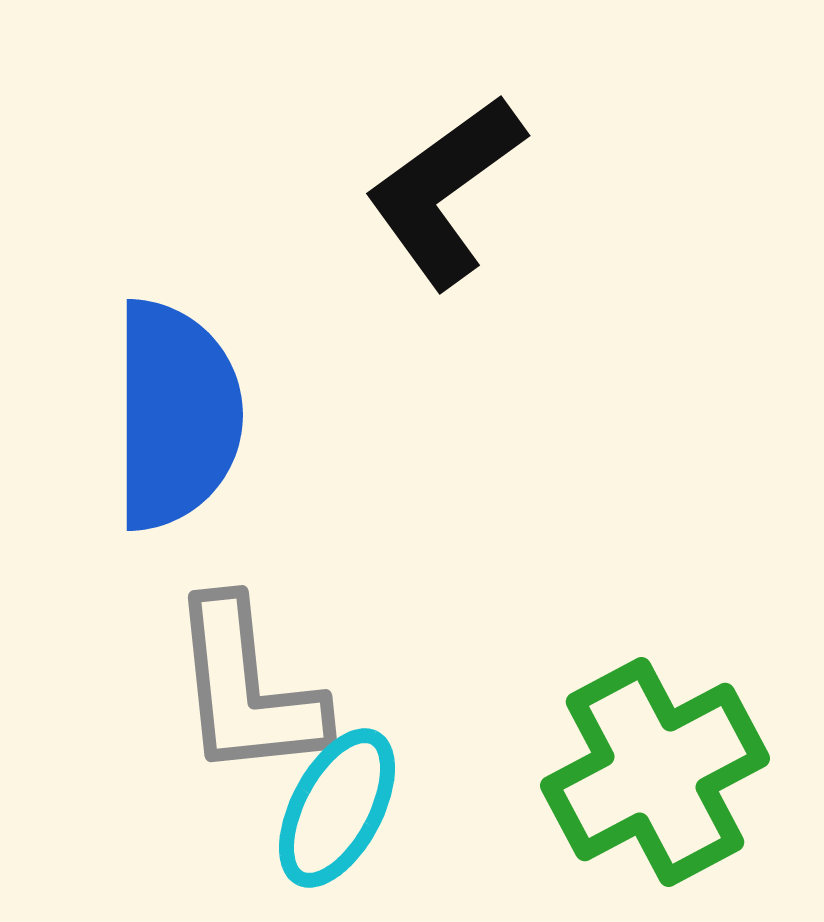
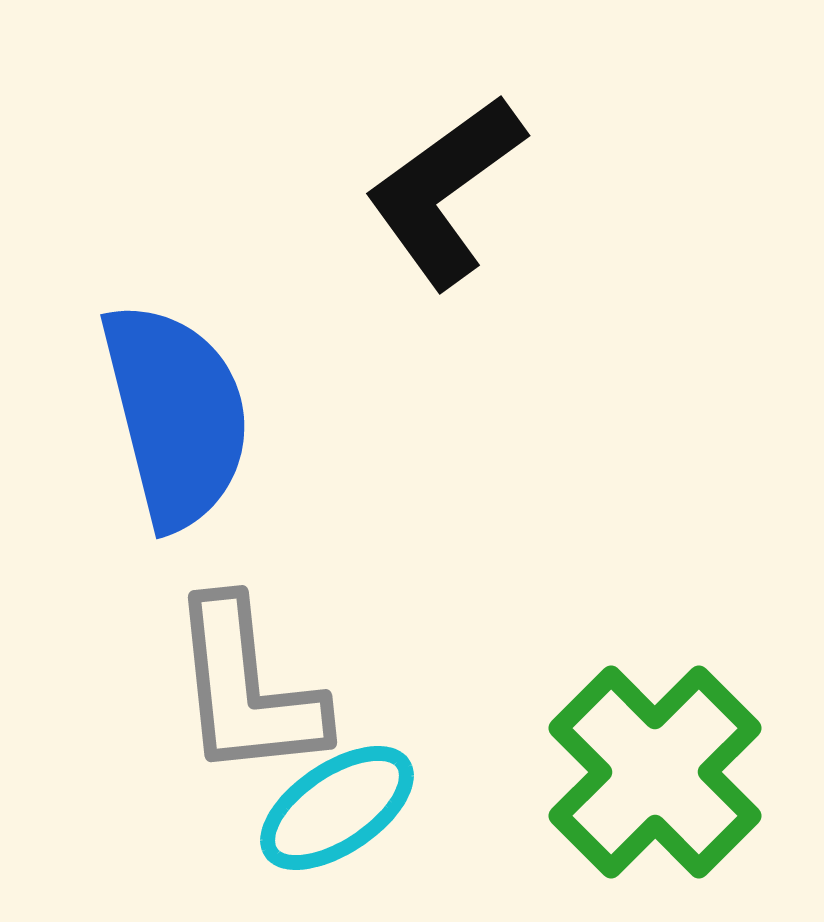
blue semicircle: rotated 14 degrees counterclockwise
green cross: rotated 17 degrees counterclockwise
cyan ellipse: rotated 28 degrees clockwise
